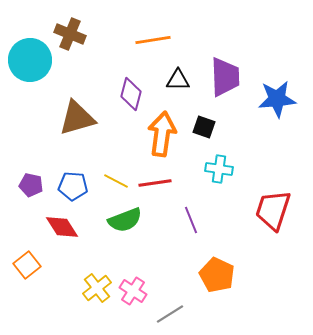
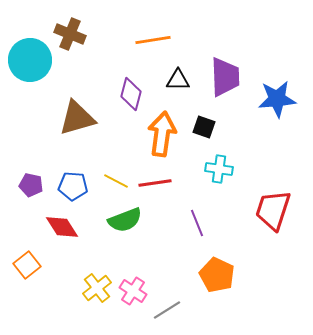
purple line: moved 6 px right, 3 px down
gray line: moved 3 px left, 4 px up
